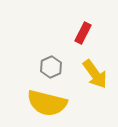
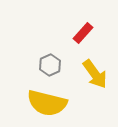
red rectangle: rotated 15 degrees clockwise
gray hexagon: moved 1 px left, 2 px up
